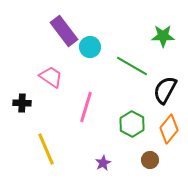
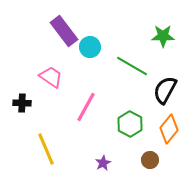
pink line: rotated 12 degrees clockwise
green hexagon: moved 2 px left
